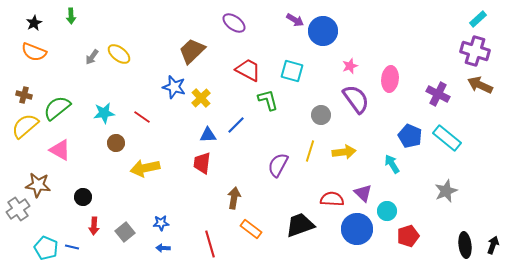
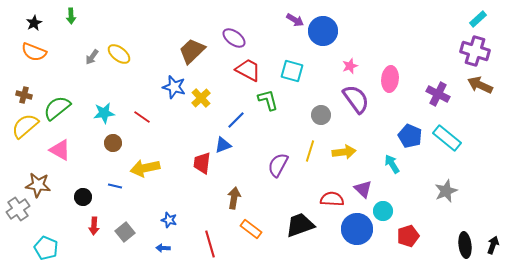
purple ellipse at (234, 23): moved 15 px down
blue line at (236, 125): moved 5 px up
blue triangle at (208, 135): moved 15 px right, 10 px down; rotated 18 degrees counterclockwise
brown circle at (116, 143): moved 3 px left
purple triangle at (363, 193): moved 4 px up
cyan circle at (387, 211): moved 4 px left
blue star at (161, 223): moved 8 px right, 3 px up; rotated 21 degrees clockwise
blue line at (72, 247): moved 43 px right, 61 px up
